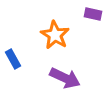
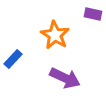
blue rectangle: rotated 72 degrees clockwise
